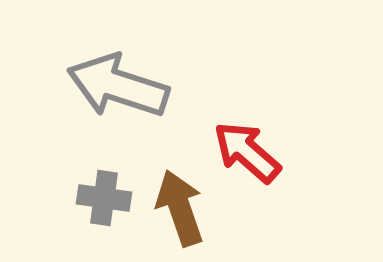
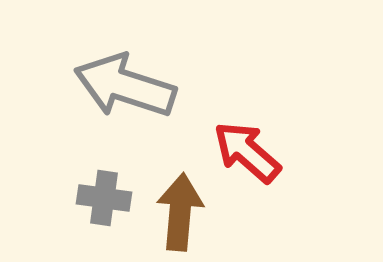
gray arrow: moved 7 px right
brown arrow: moved 4 px down; rotated 24 degrees clockwise
